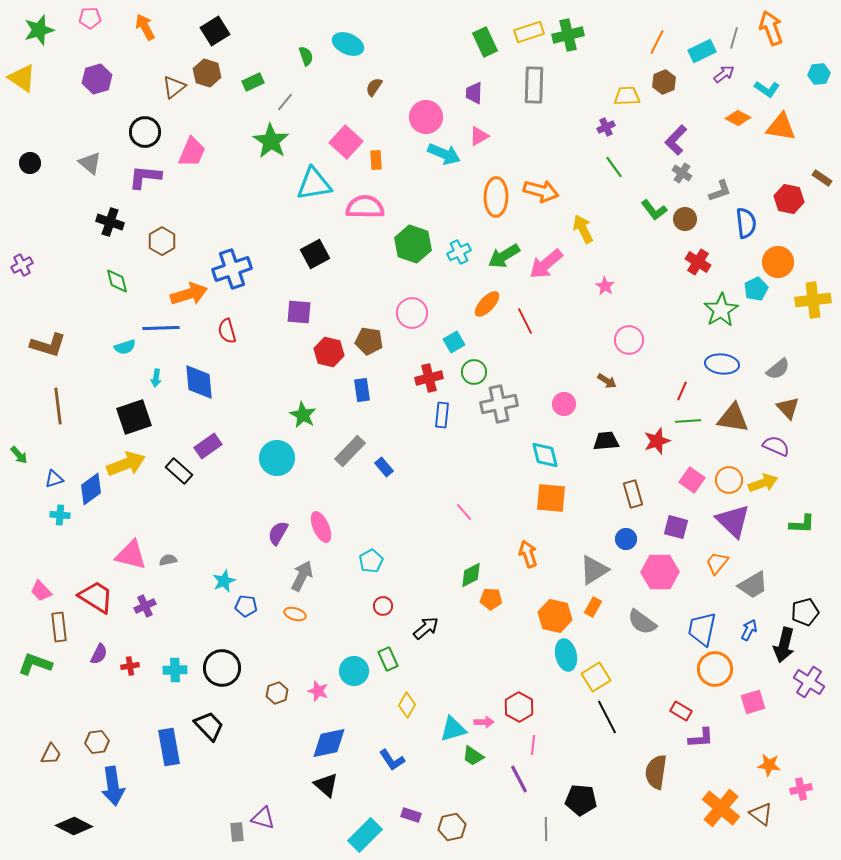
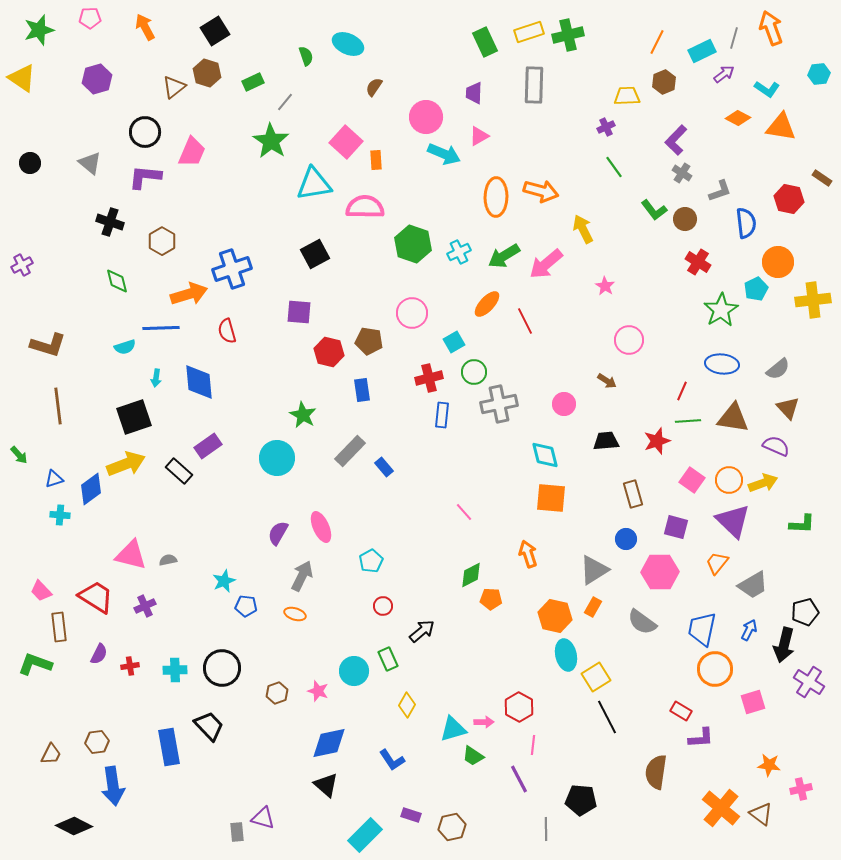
black arrow at (426, 628): moved 4 px left, 3 px down
